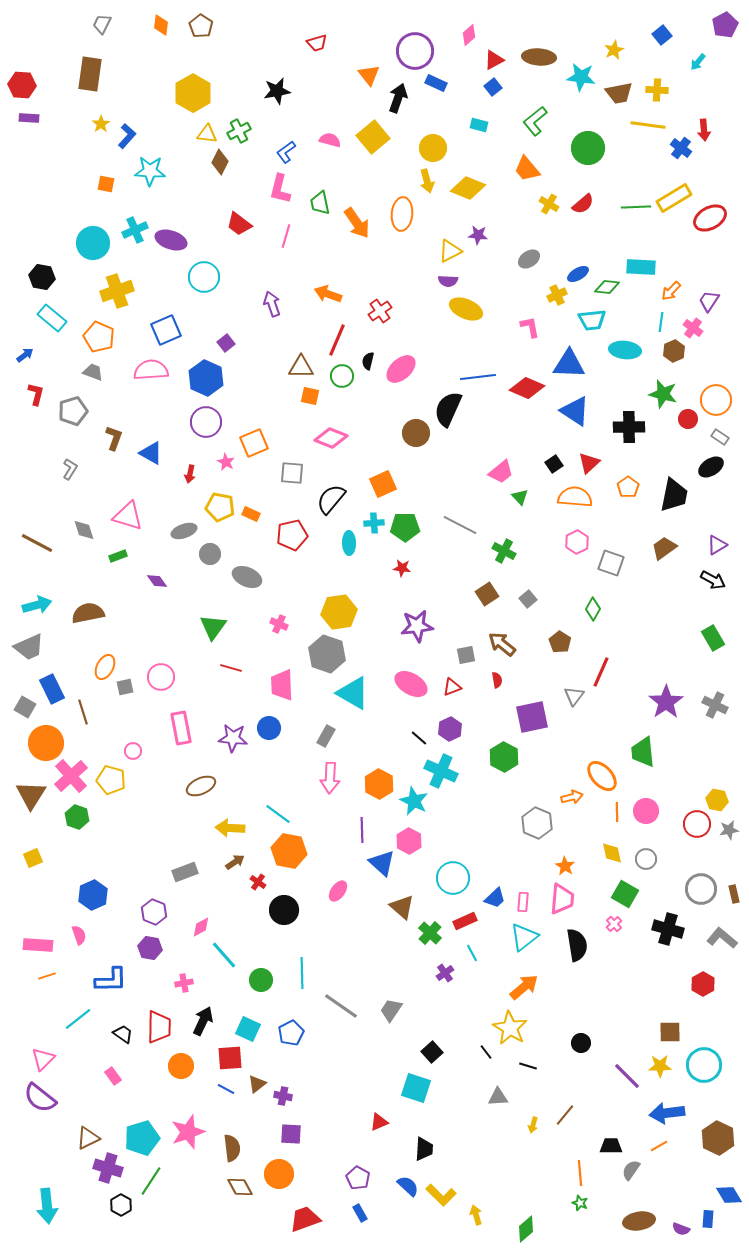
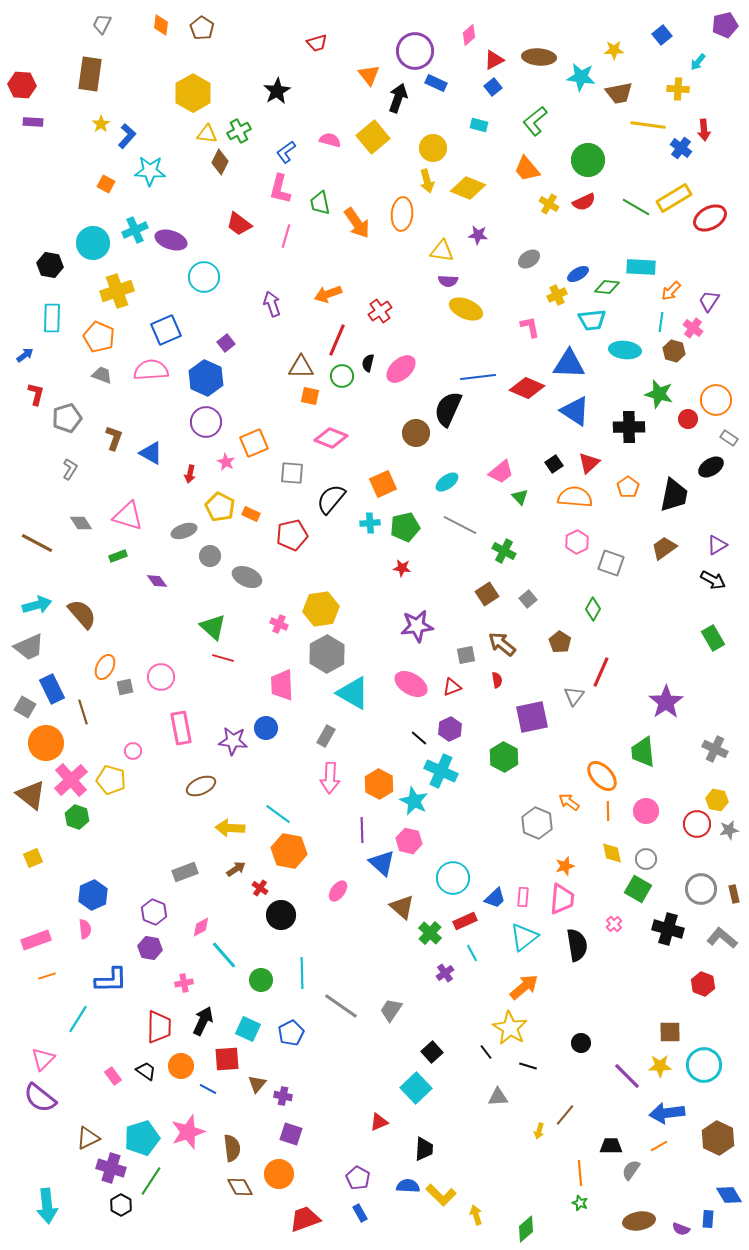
purple pentagon at (725, 25): rotated 15 degrees clockwise
brown pentagon at (201, 26): moved 1 px right, 2 px down
yellow star at (614, 50): rotated 24 degrees clockwise
yellow cross at (657, 90): moved 21 px right, 1 px up
black star at (277, 91): rotated 20 degrees counterclockwise
purple rectangle at (29, 118): moved 4 px right, 4 px down
green circle at (588, 148): moved 12 px down
orange square at (106, 184): rotated 18 degrees clockwise
red semicircle at (583, 204): moved 1 px right, 2 px up; rotated 15 degrees clockwise
green line at (636, 207): rotated 32 degrees clockwise
yellow triangle at (450, 251): moved 8 px left; rotated 35 degrees clockwise
black hexagon at (42, 277): moved 8 px right, 12 px up
orange arrow at (328, 294): rotated 40 degrees counterclockwise
cyan rectangle at (52, 318): rotated 52 degrees clockwise
brown hexagon at (674, 351): rotated 20 degrees counterclockwise
black semicircle at (368, 361): moved 2 px down
gray trapezoid at (93, 372): moved 9 px right, 3 px down
green star at (663, 394): moved 4 px left
gray pentagon at (73, 411): moved 6 px left, 7 px down
gray rectangle at (720, 437): moved 9 px right, 1 px down
yellow pentagon at (220, 507): rotated 16 degrees clockwise
cyan cross at (374, 523): moved 4 px left
green pentagon at (405, 527): rotated 12 degrees counterclockwise
gray diamond at (84, 530): moved 3 px left, 7 px up; rotated 15 degrees counterclockwise
cyan ellipse at (349, 543): moved 98 px right, 61 px up; rotated 55 degrees clockwise
gray circle at (210, 554): moved 2 px down
yellow hexagon at (339, 612): moved 18 px left, 3 px up
brown semicircle at (88, 613): moved 6 px left, 1 px down; rotated 60 degrees clockwise
green triangle at (213, 627): rotated 24 degrees counterclockwise
gray hexagon at (327, 654): rotated 12 degrees clockwise
red line at (231, 668): moved 8 px left, 10 px up
gray cross at (715, 705): moved 44 px down
blue circle at (269, 728): moved 3 px left
purple star at (233, 738): moved 3 px down
pink cross at (71, 776): moved 4 px down
brown triangle at (31, 795): rotated 24 degrees counterclockwise
orange arrow at (572, 797): moved 3 px left, 5 px down; rotated 130 degrees counterclockwise
orange line at (617, 812): moved 9 px left, 1 px up
pink hexagon at (409, 841): rotated 15 degrees counterclockwise
brown arrow at (235, 862): moved 1 px right, 7 px down
orange star at (565, 866): rotated 24 degrees clockwise
red cross at (258, 882): moved 2 px right, 6 px down
green square at (625, 894): moved 13 px right, 5 px up
pink rectangle at (523, 902): moved 5 px up
black circle at (284, 910): moved 3 px left, 5 px down
pink semicircle at (79, 935): moved 6 px right, 6 px up; rotated 12 degrees clockwise
pink rectangle at (38, 945): moved 2 px left, 5 px up; rotated 24 degrees counterclockwise
red hexagon at (703, 984): rotated 10 degrees counterclockwise
cyan line at (78, 1019): rotated 20 degrees counterclockwise
black trapezoid at (123, 1034): moved 23 px right, 37 px down
red square at (230, 1058): moved 3 px left, 1 px down
brown triangle at (257, 1084): rotated 12 degrees counterclockwise
cyan square at (416, 1088): rotated 28 degrees clockwise
blue line at (226, 1089): moved 18 px left
yellow arrow at (533, 1125): moved 6 px right, 6 px down
purple square at (291, 1134): rotated 15 degrees clockwise
purple cross at (108, 1168): moved 3 px right
blue semicircle at (408, 1186): rotated 40 degrees counterclockwise
